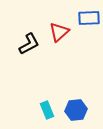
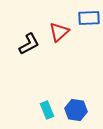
blue hexagon: rotated 15 degrees clockwise
